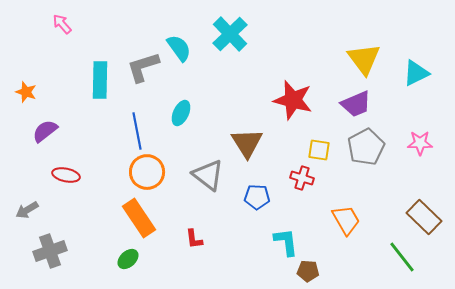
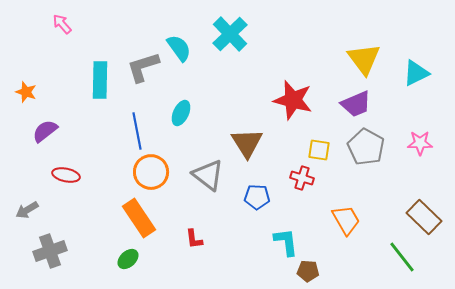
gray pentagon: rotated 15 degrees counterclockwise
orange circle: moved 4 px right
